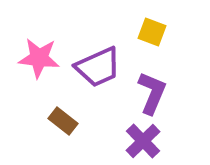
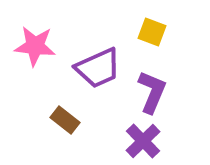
pink star: moved 4 px left, 12 px up
purple trapezoid: moved 1 px down
purple L-shape: moved 1 px up
brown rectangle: moved 2 px right, 1 px up
